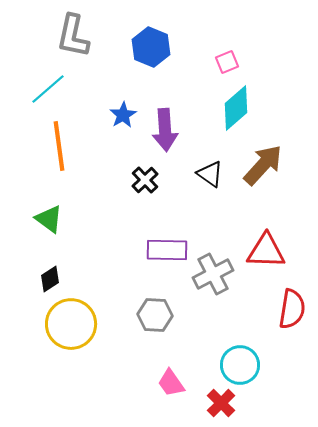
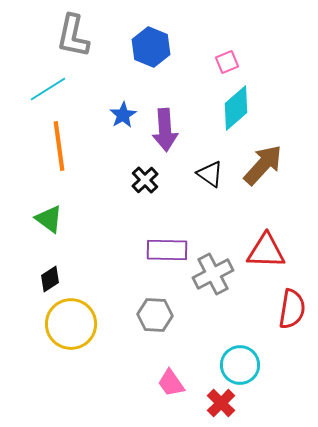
cyan line: rotated 9 degrees clockwise
